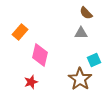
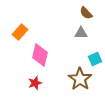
cyan square: moved 1 px right, 1 px up
red star: moved 4 px right, 1 px down
